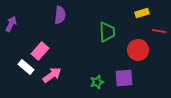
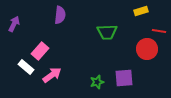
yellow rectangle: moved 1 px left, 2 px up
purple arrow: moved 3 px right
green trapezoid: rotated 90 degrees clockwise
red circle: moved 9 px right, 1 px up
